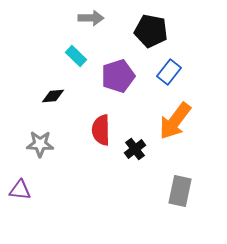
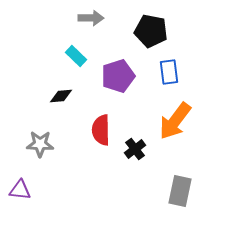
blue rectangle: rotated 45 degrees counterclockwise
black diamond: moved 8 px right
